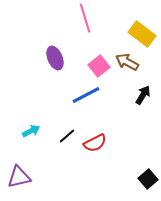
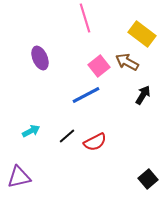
purple ellipse: moved 15 px left
red semicircle: moved 1 px up
